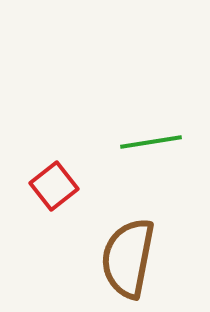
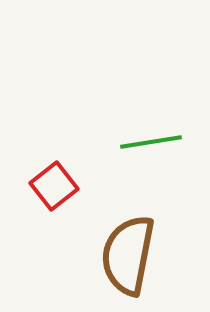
brown semicircle: moved 3 px up
